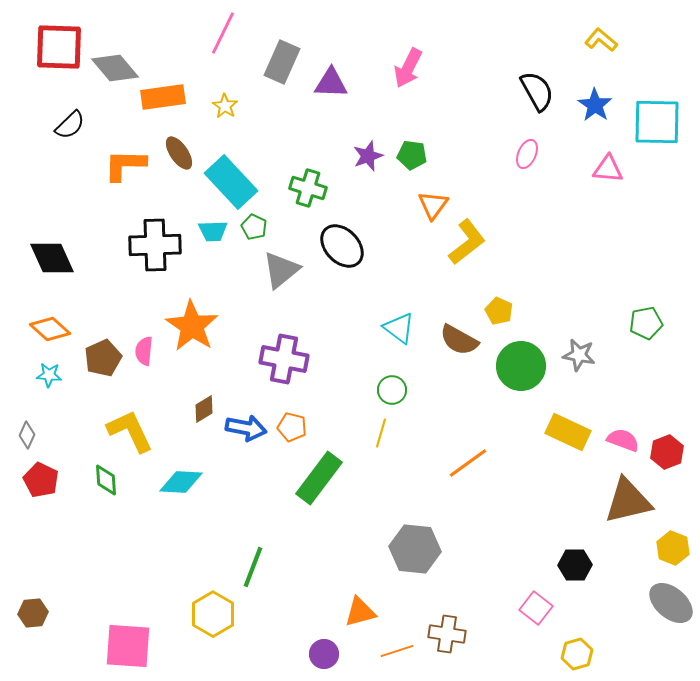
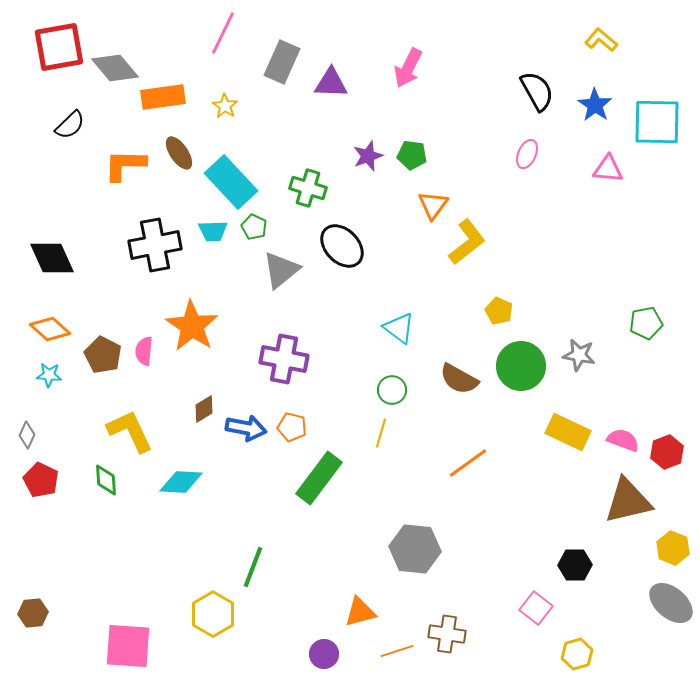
red square at (59, 47): rotated 12 degrees counterclockwise
black cross at (155, 245): rotated 9 degrees counterclockwise
brown semicircle at (459, 340): moved 39 px down
brown pentagon at (103, 358): moved 3 px up; rotated 21 degrees counterclockwise
